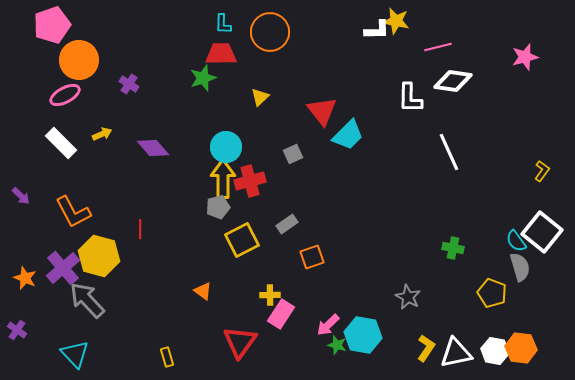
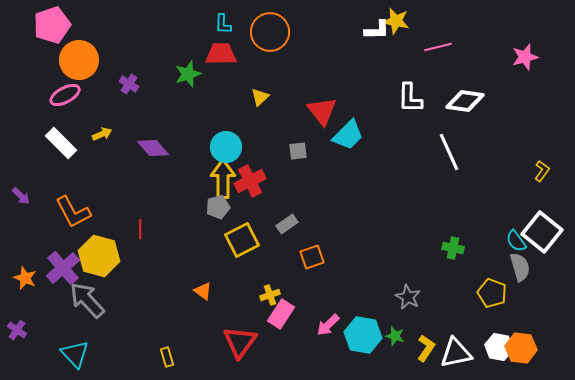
green star at (203, 78): moved 15 px left, 4 px up
white diamond at (453, 81): moved 12 px right, 20 px down
gray square at (293, 154): moved 5 px right, 3 px up; rotated 18 degrees clockwise
red cross at (250, 181): rotated 12 degrees counterclockwise
yellow cross at (270, 295): rotated 18 degrees counterclockwise
green star at (337, 345): moved 58 px right, 9 px up
white hexagon at (495, 351): moved 4 px right, 4 px up
